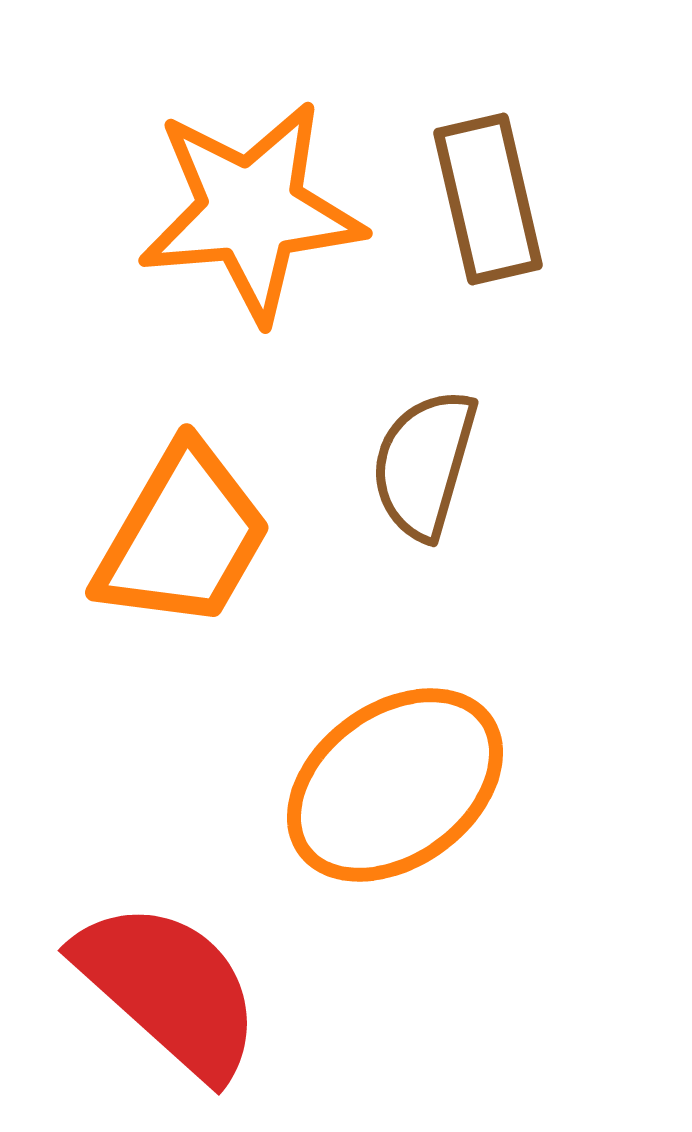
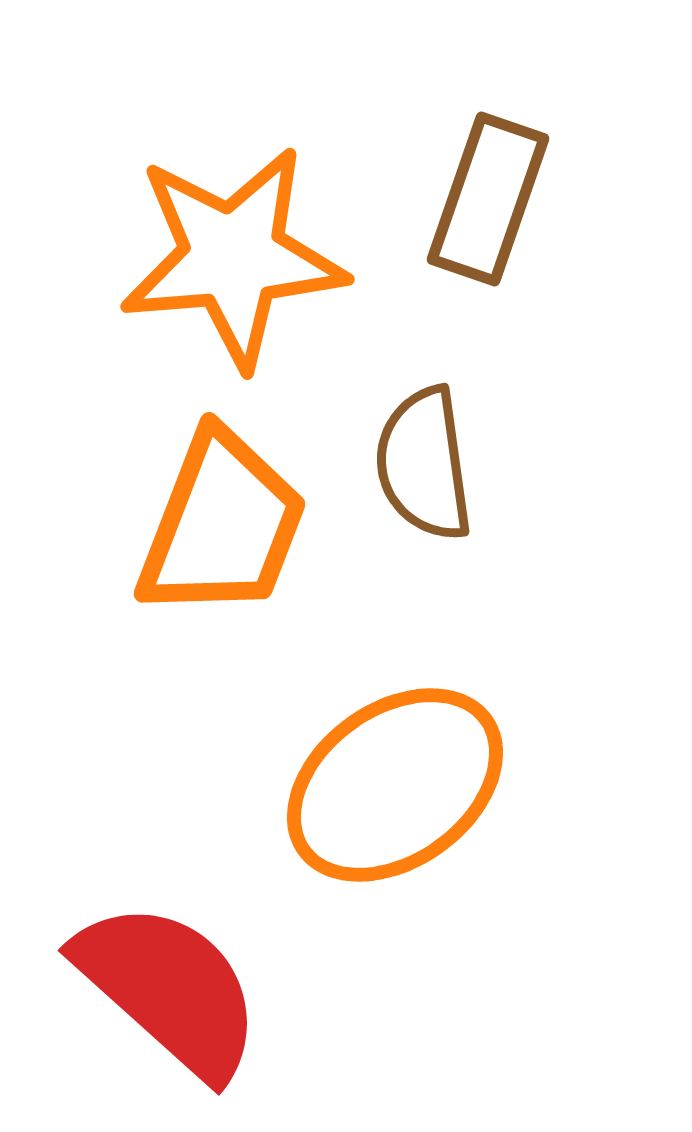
brown rectangle: rotated 32 degrees clockwise
orange star: moved 18 px left, 46 px down
brown semicircle: rotated 24 degrees counterclockwise
orange trapezoid: moved 39 px right, 12 px up; rotated 9 degrees counterclockwise
